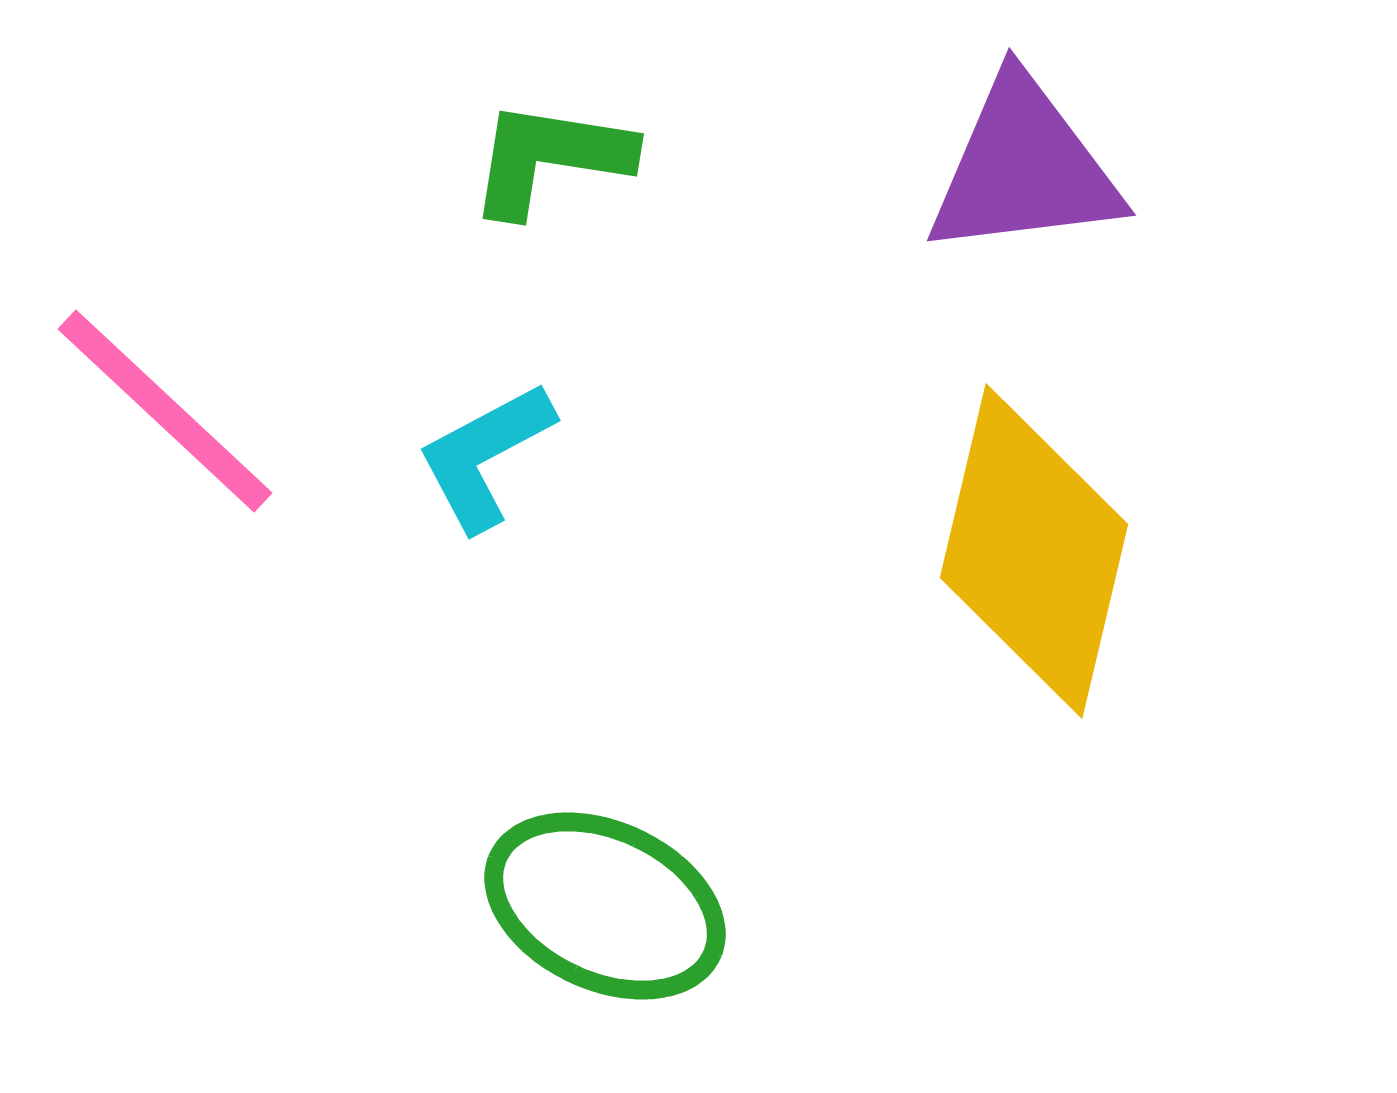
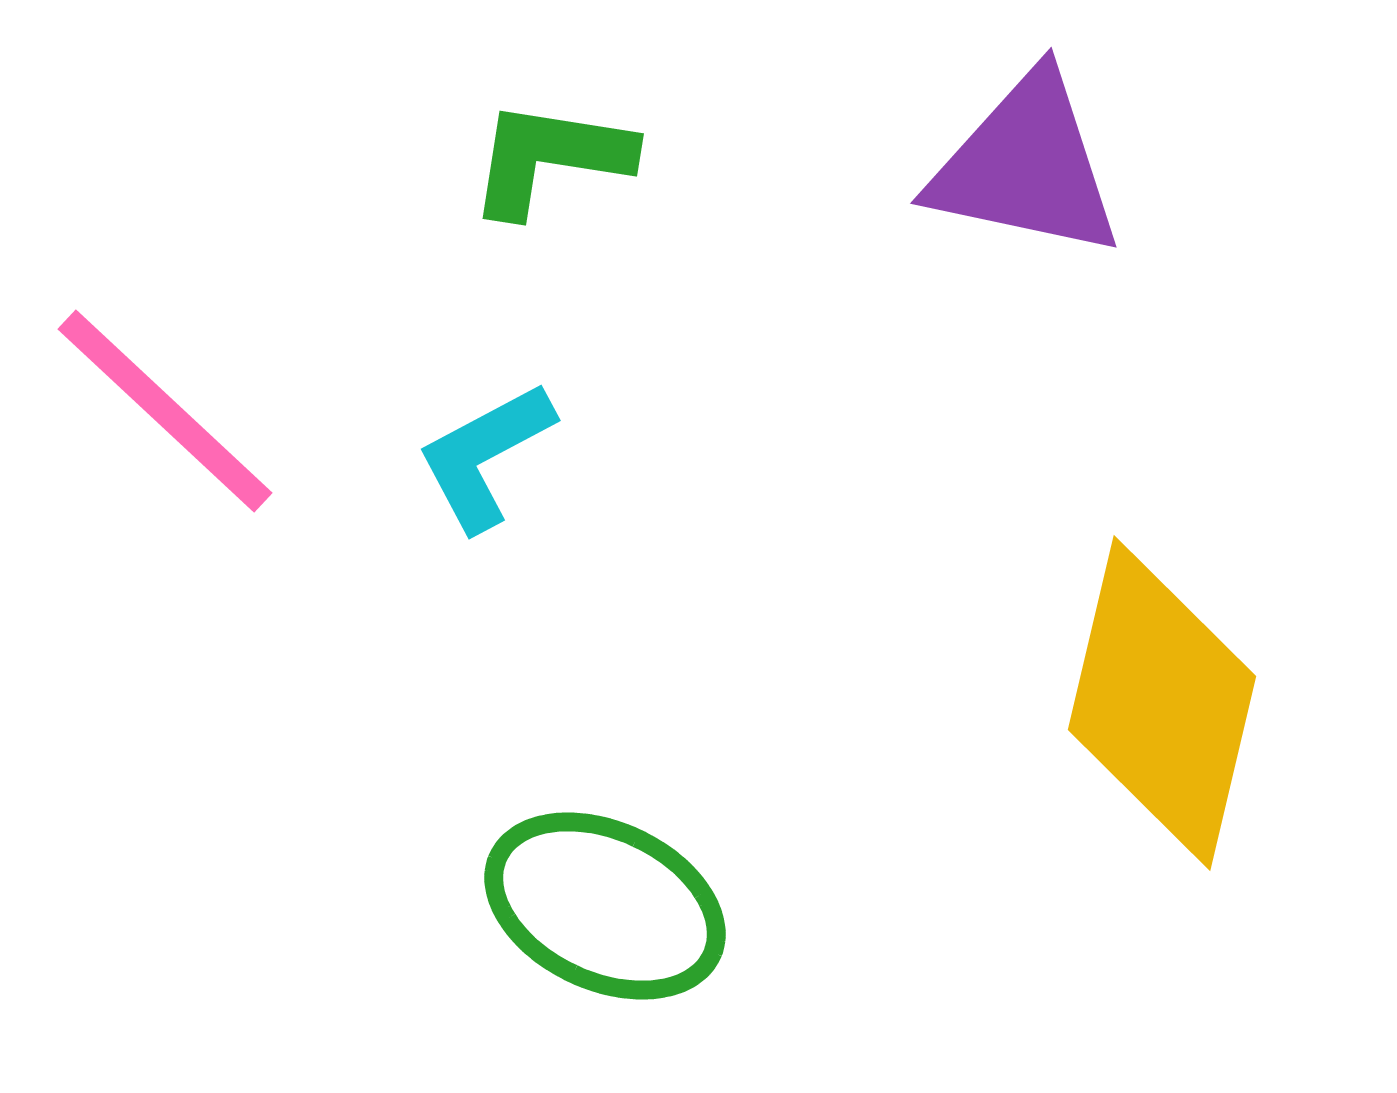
purple triangle: moved 2 px right, 2 px up; rotated 19 degrees clockwise
yellow diamond: moved 128 px right, 152 px down
